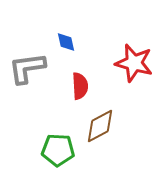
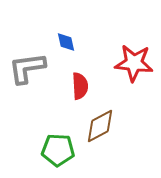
red star: rotated 9 degrees counterclockwise
